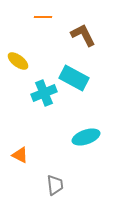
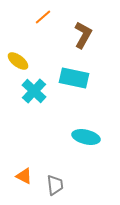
orange line: rotated 42 degrees counterclockwise
brown L-shape: rotated 56 degrees clockwise
cyan rectangle: rotated 16 degrees counterclockwise
cyan cross: moved 10 px left, 2 px up; rotated 25 degrees counterclockwise
cyan ellipse: rotated 32 degrees clockwise
orange triangle: moved 4 px right, 21 px down
